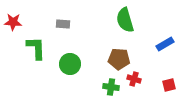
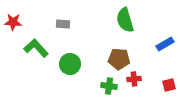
green L-shape: rotated 40 degrees counterclockwise
red cross: rotated 24 degrees counterclockwise
green cross: moved 2 px left, 1 px up
